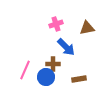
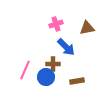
brown rectangle: moved 2 px left, 2 px down
